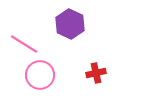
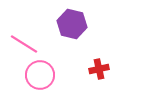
purple hexagon: moved 2 px right; rotated 12 degrees counterclockwise
red cross: moved 3 px right, 4 px up
